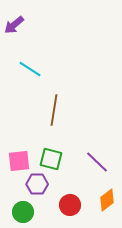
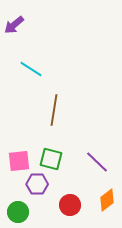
cyan line: moved 1 px right
green circle: moved 5 px left
